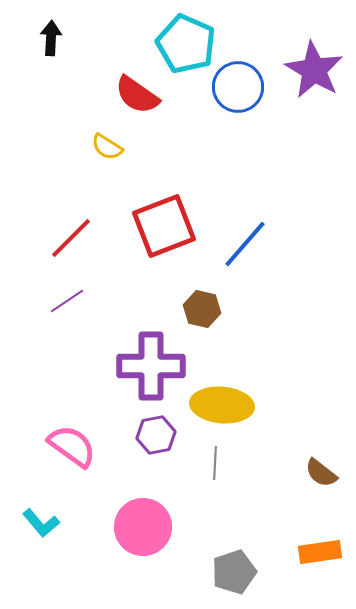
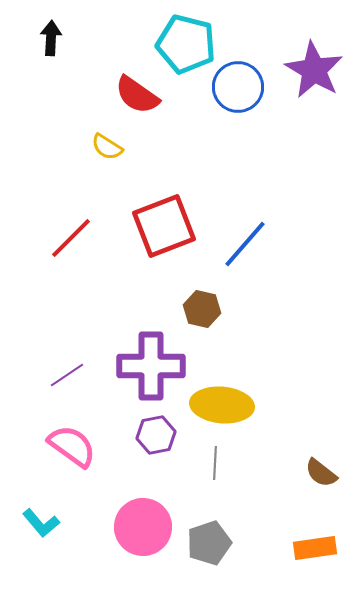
cyan pentagon: rotated 10 degrees counterclockwise
purple line: moved 74 px down
orange rectangle: moved 5 px left, 4 px up
gray pentagon: moved 25 px left, 29 px up
